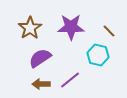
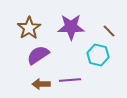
brown star: moved 1 px left
purple semicircle: moved 2 px left, 3 px up
purple line: rotated 35 degrees clockwise
